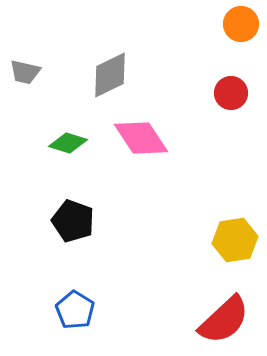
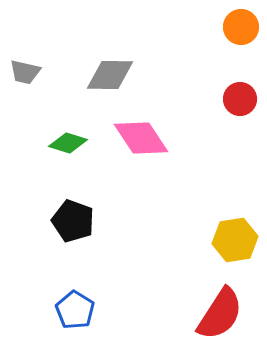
orange circle: moved 3 px down
gray diamond: rotated 27 degrees clockwise
red circle: moved 9 px right, 6 px down
red semicircle: moved 4 px left, 6 px up; rotated 14 degrees counterclockwise
